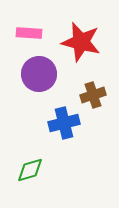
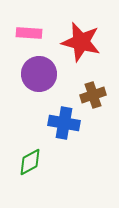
blue cross: rotated 24 degrees clockwise
green diamond: moved 8 px up; rotated 12 degrees counterclockwise
